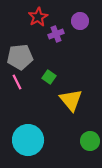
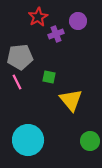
purple circle: moved 2 px left
green square: rotated 24 degrees counterclockwise
